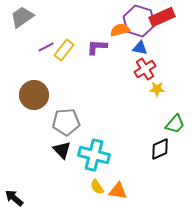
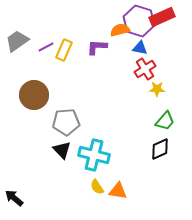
gray trapezoid: moved 5 px left, 24 px down
yellow rectangle: rotated 15 degrees counterclockwise
green trapezoid: moved 10 px left, 3 px up
